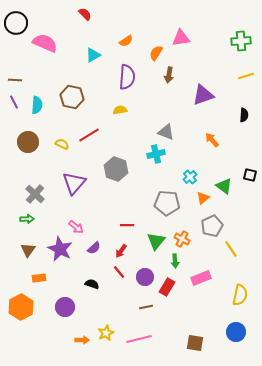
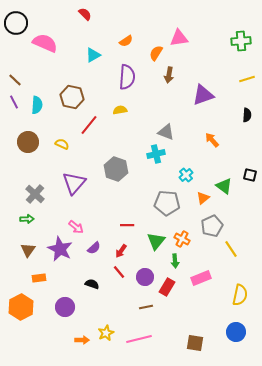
pink triangle at (181, 38): moved 2 px left
yellow line at (246, 76): moved 1 px right, 3 px down
brown line at (15, 80): rotated 40 degrees clockwise
black semicircle at (244, 115): moved 3 px right
red line at (89, 135): moved 10 px up; rotated 20 degrees counterclockwise
cyan cross at (190, 177): moved 4 px left, 2 px up
